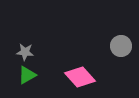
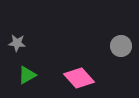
gray star: moved 8 px left, 9 px up
pink diamond: moved 1 px left, 1 px down
